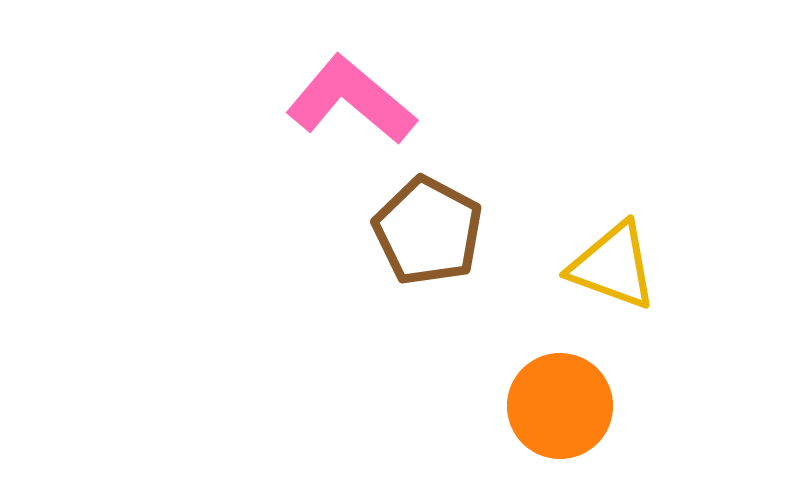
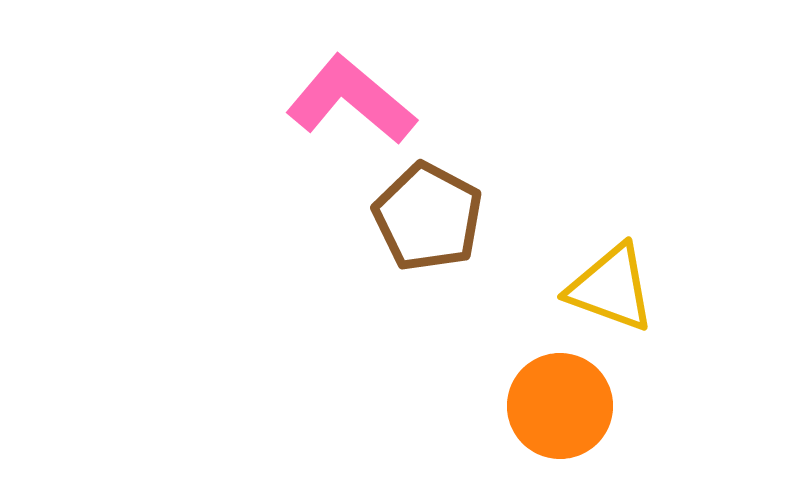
brown pentagon: moved 14 px up
yellow triangle: moved 2 px left, 22 px down
